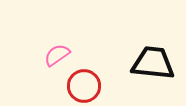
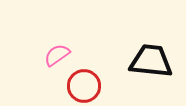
black trapezoid: moved 2 px left, 2 px up
